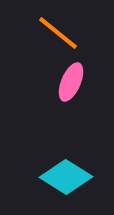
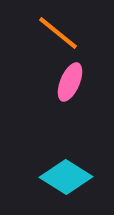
pink ellipse: moved 1 px left
